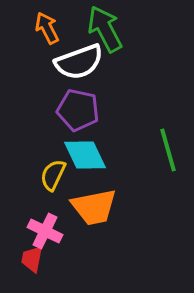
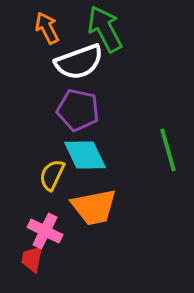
yellow semicircle: moved 1 px left
